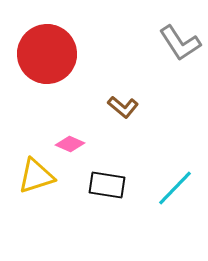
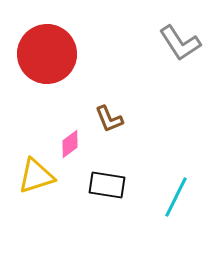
brown L-shape: moved 14 px left, 12 px down; rotated 28 degrees clockwise
pink diamond: rotated 60 degrees counterclockwise
cyan line: moved 1 px right, 9 px down; rotated 18 degrees counterclockwise
